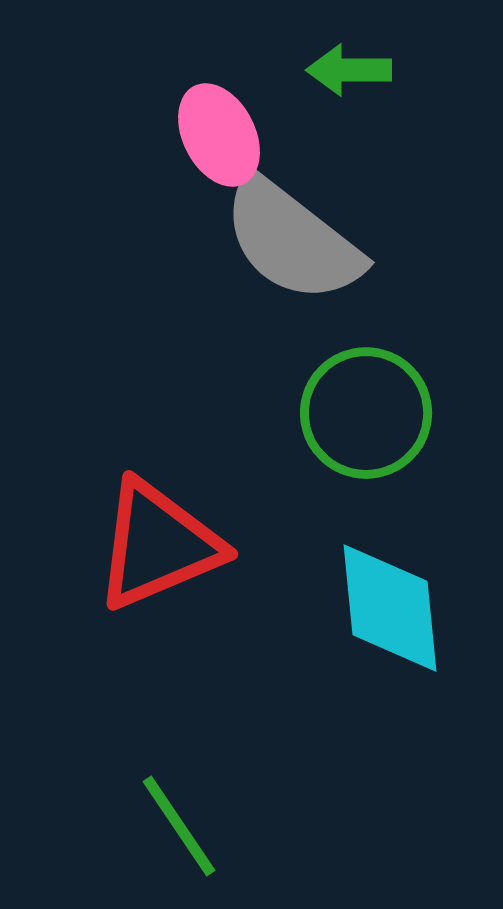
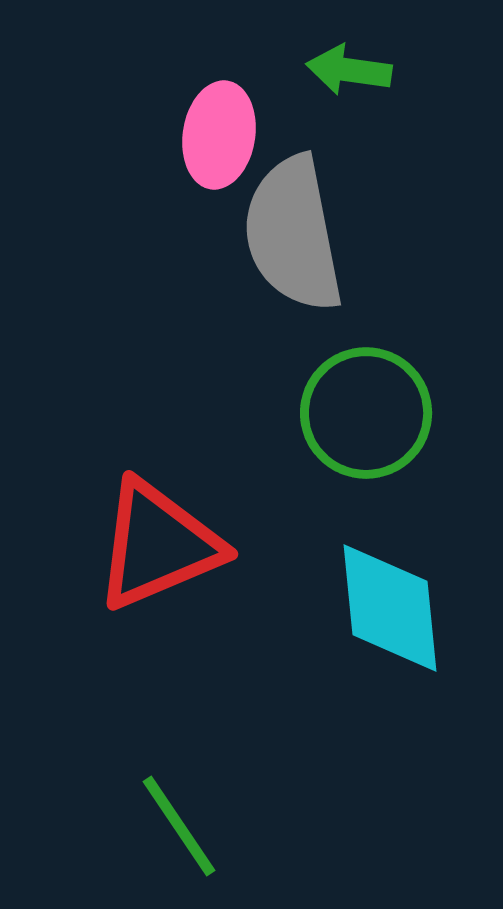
green arrow: rotated 8 degrees clockwise
pink ellipse: rotated 36 degrees clockwise
gray semicircle: moved 1 px right, 6 px up; rotated 41 degrees clockwise
